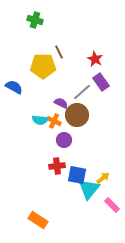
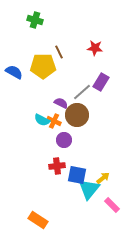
red star: moved 11 px up; rotated 21 degrees counterclockwise
purple rectangle: rotated 66 degrees clockwise
blue semicircle: moved 15 px up
cyan semicircle: moved 2 px right; rotated 21 degrees clockwise
